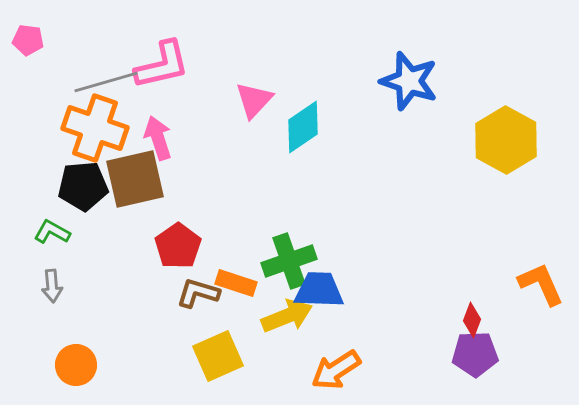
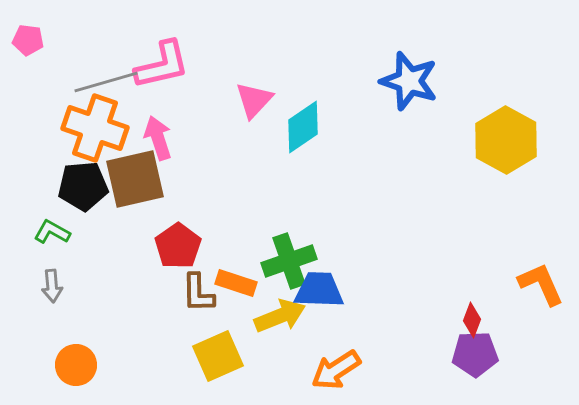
brown L-shape: rotated 108 degrees counterclockwise
yellow arrow: moved 7 px left
